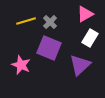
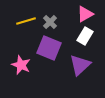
white rectangle: moved 5 px left, 2 px up
